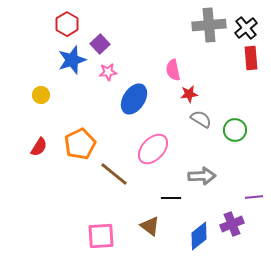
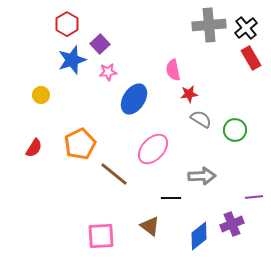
red rectangle: rotated 25 degrees counterclockwise
red semicircle: moved 5 px left, 1 px down
